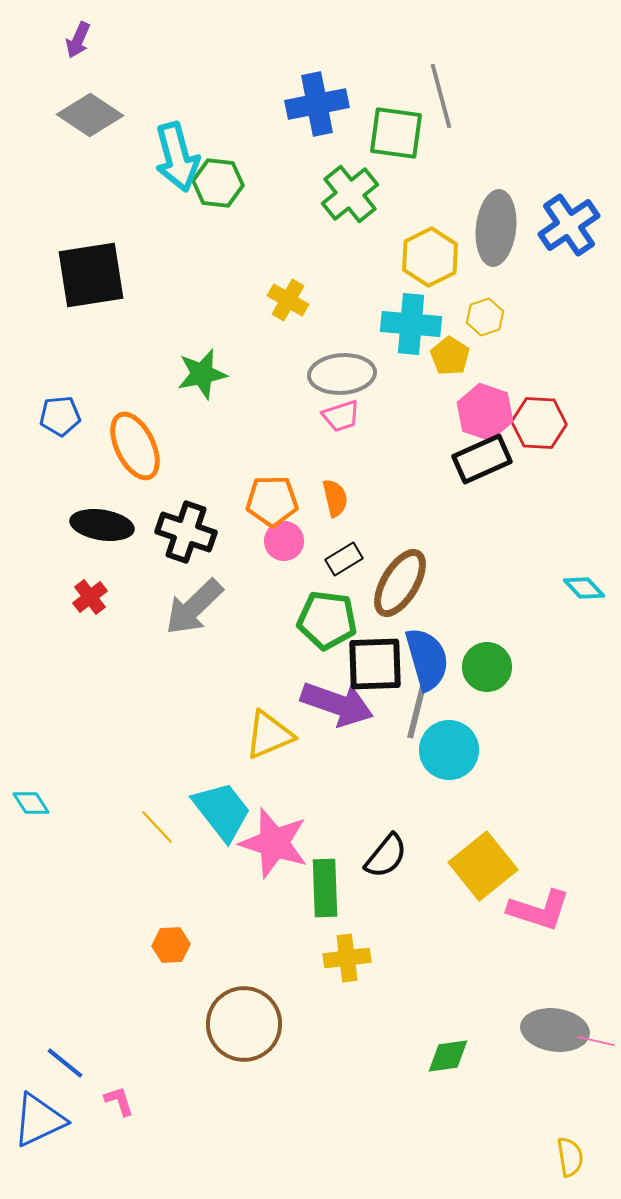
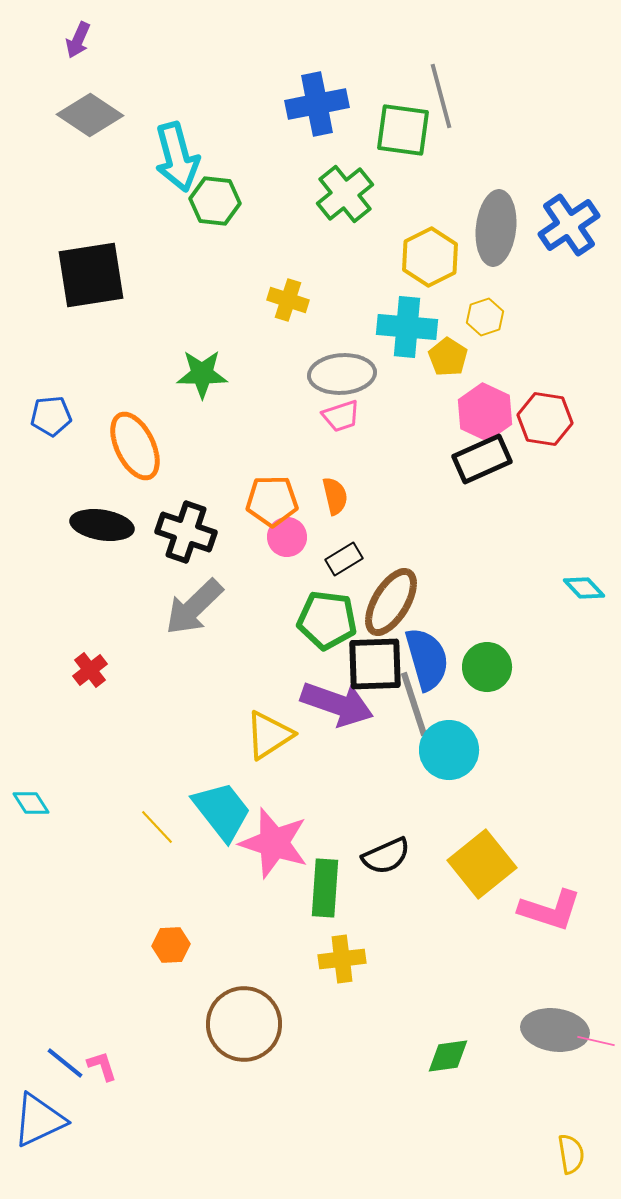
green square at (396, 133): moved 7 px right, 3 px up
green hexagon at (218, 183): moved 3 px left, 18 px down
green cross at (350, 194): moved 5 px left
yellow cross at (288, 300): rotated 12 degrees counterclockwise
cyan cross at (411, 324): moved 4 px left, 3 px down
yellow pentagon at (450, 356): moved 2 px left, 1 px down
green star at (202, 374): rotated 12 degrees clockwise
pink hexagon at (485, 412): rotated 6 degrees clockwise
blue pentagon at (60, 416): moved 9 px left
red hexagon at (539, 423): moved 6 px right, 4 px up; rotated 6 degrees clockwise
orange semicircle at (335, 498): moved 2 px up
pink circle at (284, 541): moved 3 px right, 4 px up
brown ellipse at (400, 583): moved 9 px left, 19 px down
red cross at (90, 597): moved 73 px down
gray line at (418, 706): moved 4 px left, 2 px up; rotated 32 degrees counterclockwise
yellow triangle at (269, 735): rotated 10 degrees counterclockwise
black semicircle at (386, 856): rotated 27 degrees clockwise
yellow square at (483, 866): moved 1 px left, 2 px up
green rectangle at (325, 888): rotated 6 degrees clockwise
pink L-shape at (539, 910): moved 11 px right
yellow cross at (347, 958): moved 5 px left, 1 px down
pink L-shape at (119, 1101): moved 17 px left, 35 px up
yellow semicircle at (570, 1157): moved 1 px right, 3 px up
